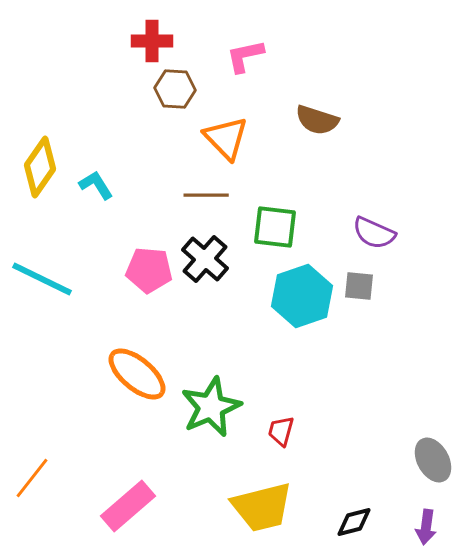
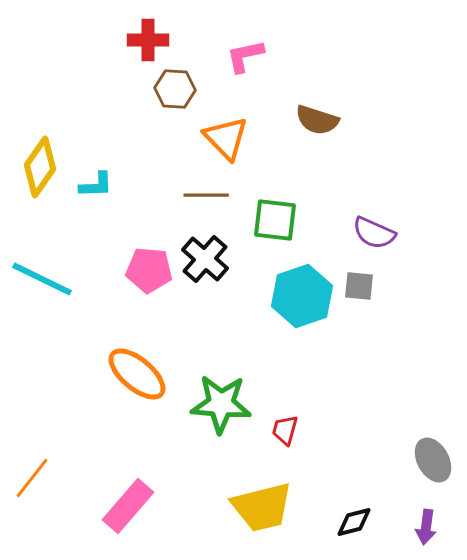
red cross: moved 4 px left, 1 px up
cyan L-shape: rotated 120 degrees clockwise
green square: moved 7 px up
green star: moved 10 px right, 3 px up; rotated 28 degrees clockwise
red trapezoid: moved 4 px right, 1 px up
pink rectangle: rotated 8 degrees counterclockwise
